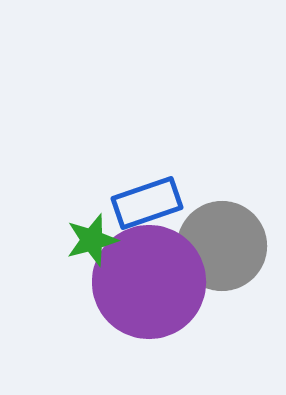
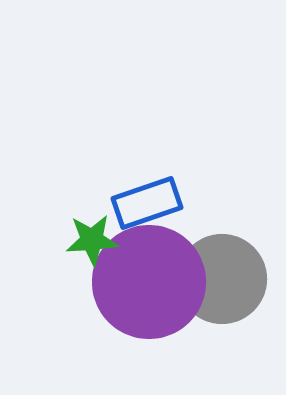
green star: rotated 12 degrees clockwise
gray circle: moved 33 px down
